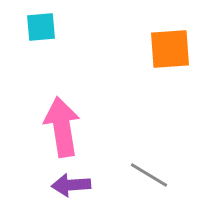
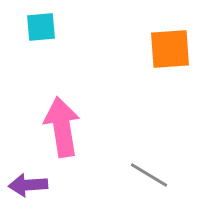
purple arrow: moved 43 px left
